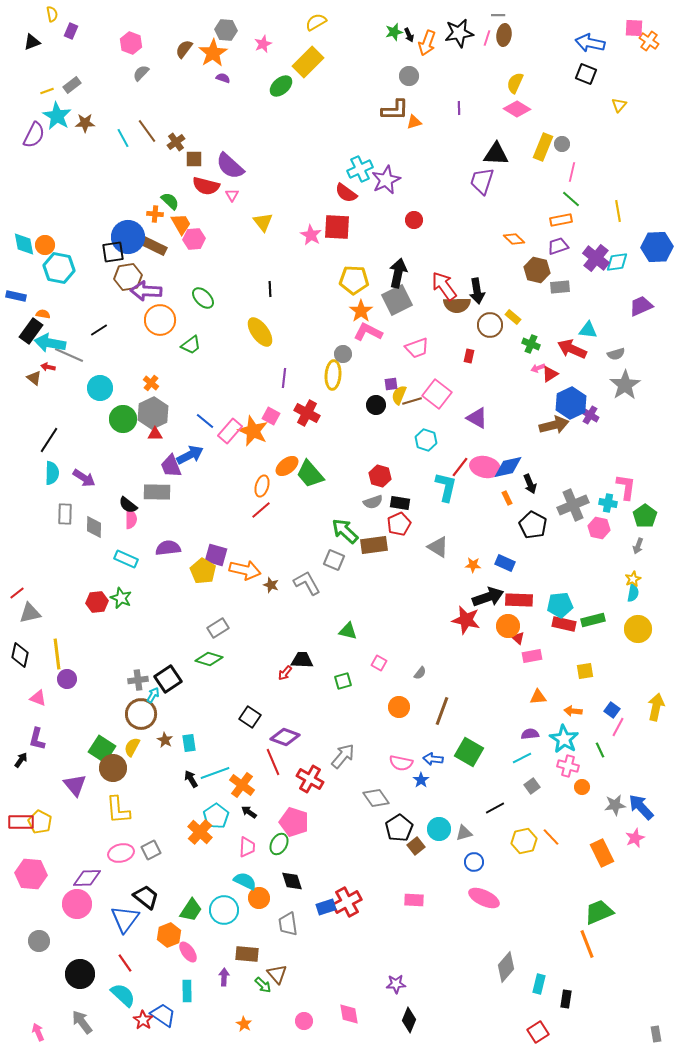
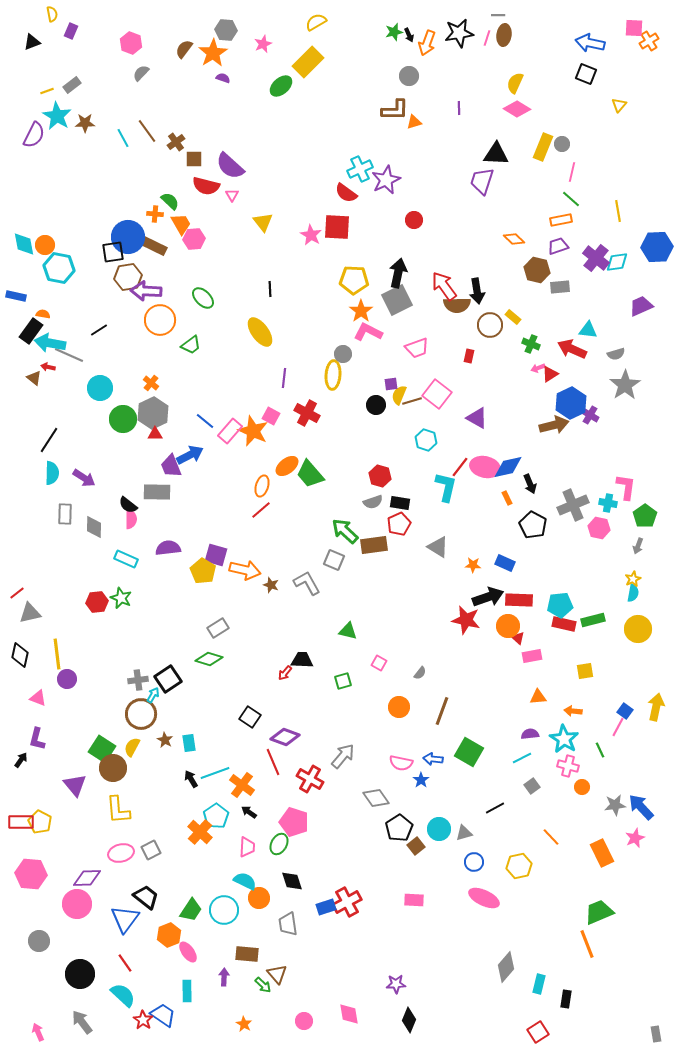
orange cross at (649, 41): rotated 24 degrees clockwise
blue square at (612, 710): moved 13 px right, 1 px down
yellow hexagon at (524, 841): moved 5 px left, 25 px down
